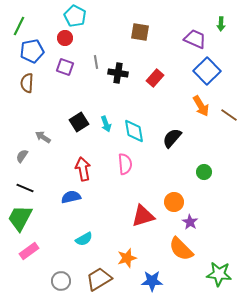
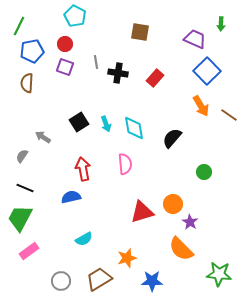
red circle: moved 6 px down
cyan diamond: moved 3 px up
orange circle: moved 1 px left, 2 px down
red triangle: moved 1 px left, 4 px up
